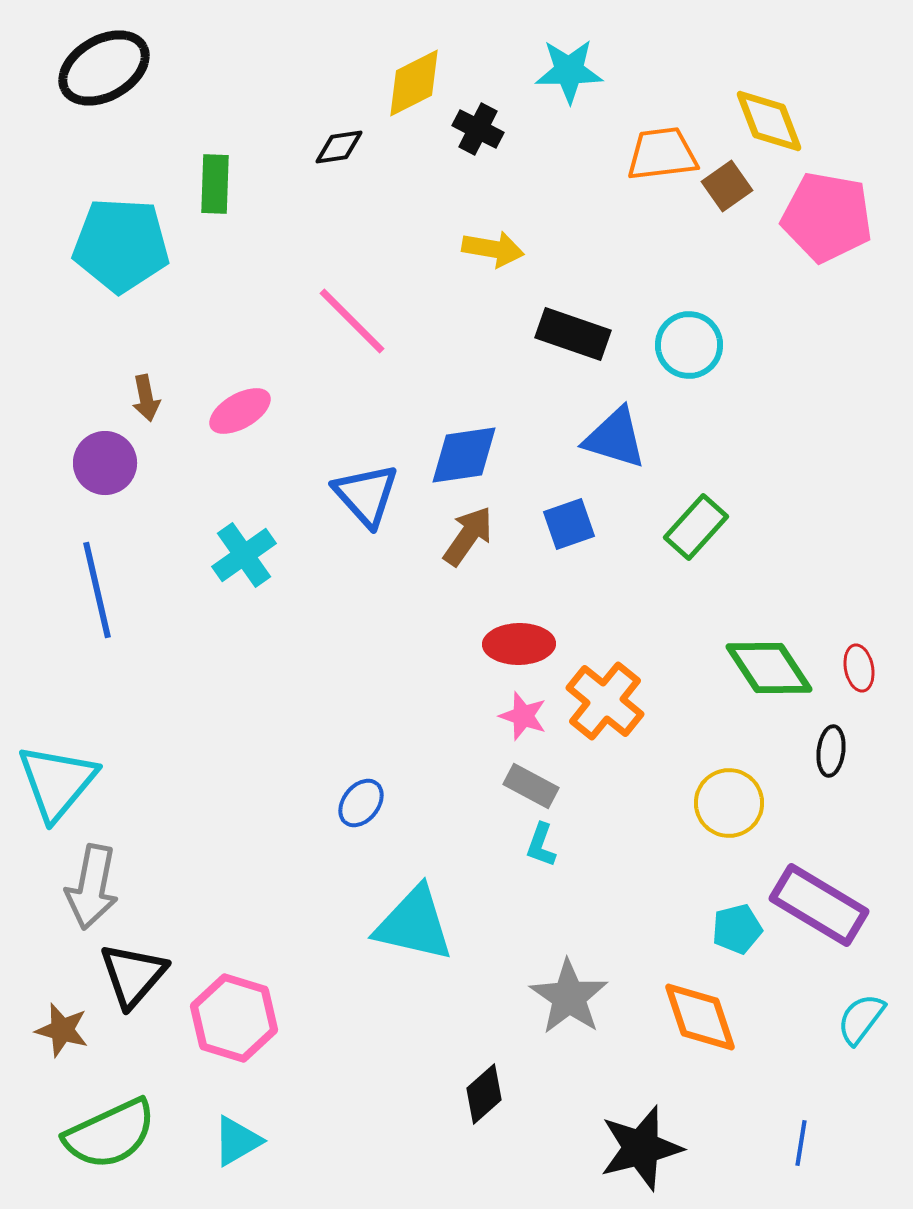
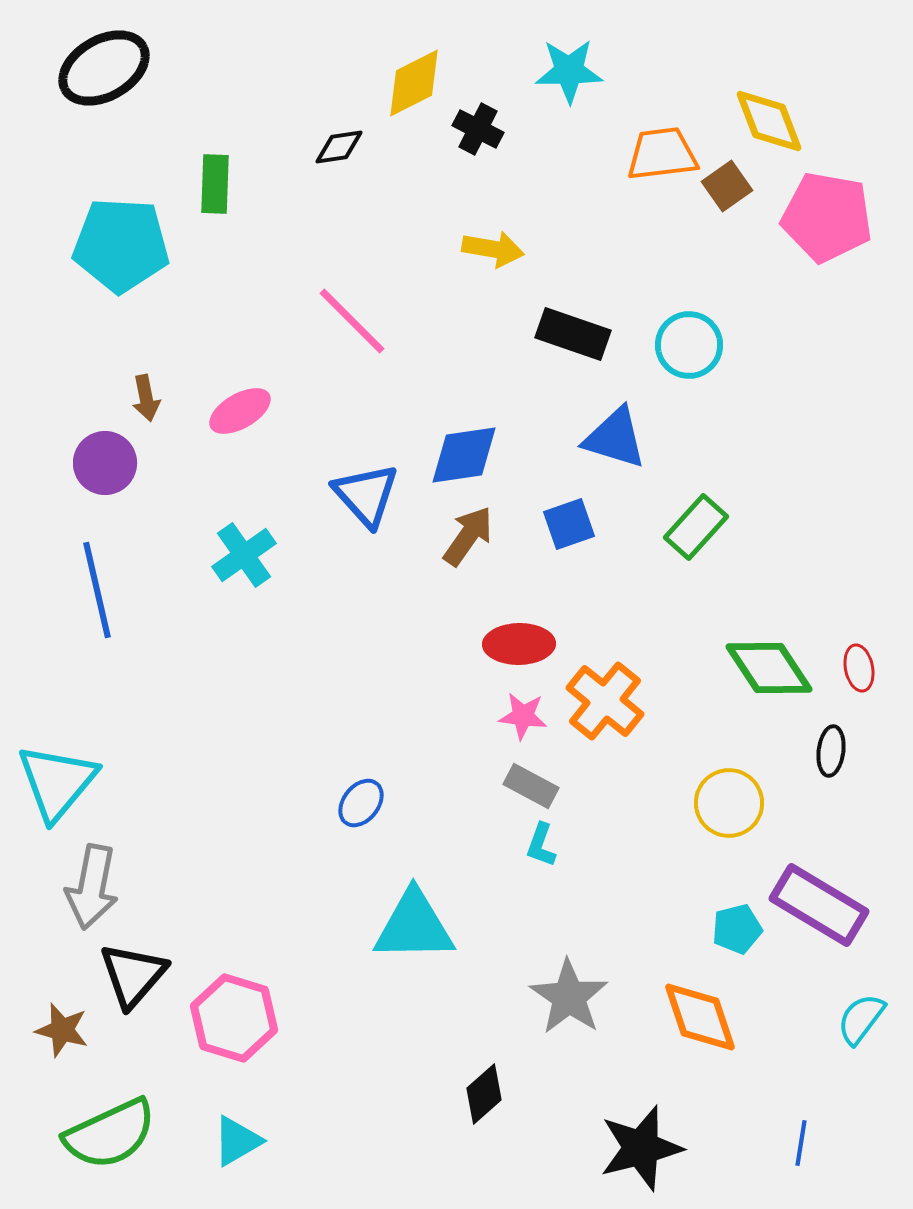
pink star at (523, 716): rotated 12 degrees counterclockwise
cyan triangle at (414, 924): moved 2 px down; rotated 14 degrees counterclockwise
